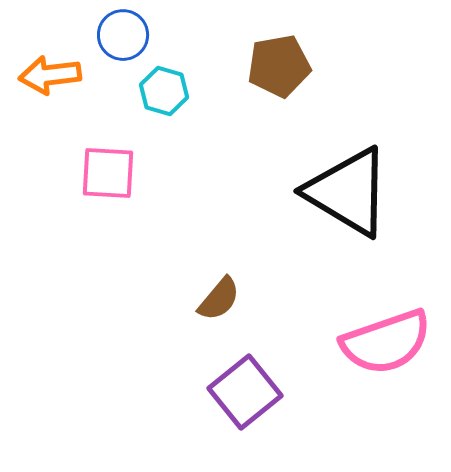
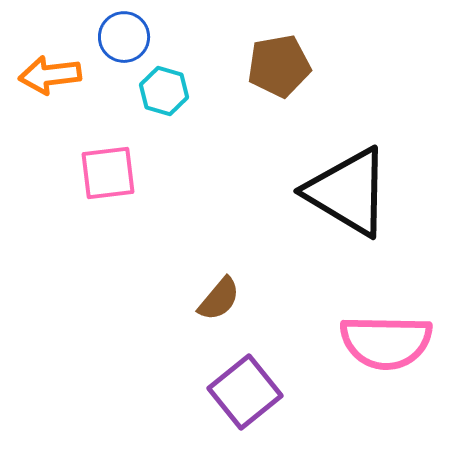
blue circle: moved 1 px right, 2 px down
pink square: rotated 10 degrees counterclockwise
pink semicircle: rotated 20 degrees clockwise
